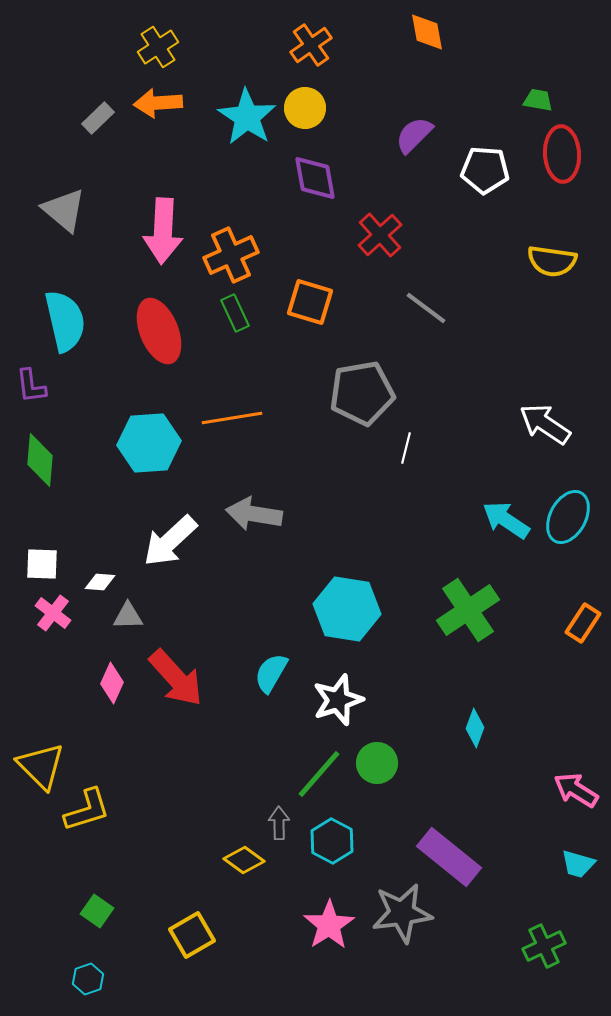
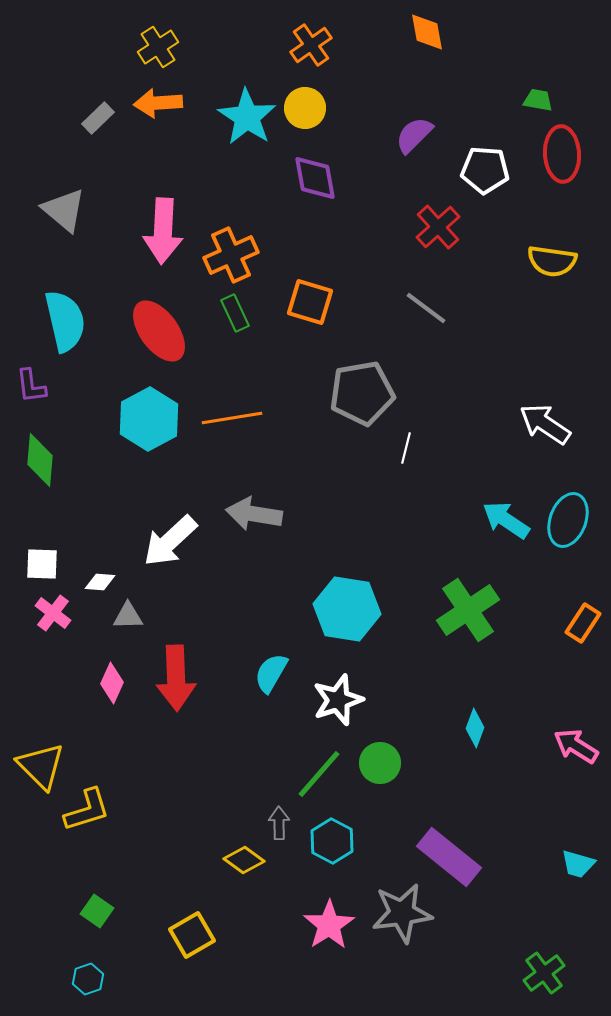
red cross at (380, 235): moved 58 px right, 8 px up
red ellipse at (159, 331): rotated 14 degrees counterclockwise
cyan hexagon at (149, 443): moved 24 px up; rotated 24 degrees counterclockwise
cyan ellipse at (568, 517): moved 3 px down; rotated 8 degrees counterclockwise
red arrow at (176, 678): rotated 40 degrees clockwise
green circle at (377, 763): moved 3 px right
pink arrow at (576, 790): moved 44 px up
green cross at (544, 946): moved 27 px down; rotated 12 degrees counterclockwise
